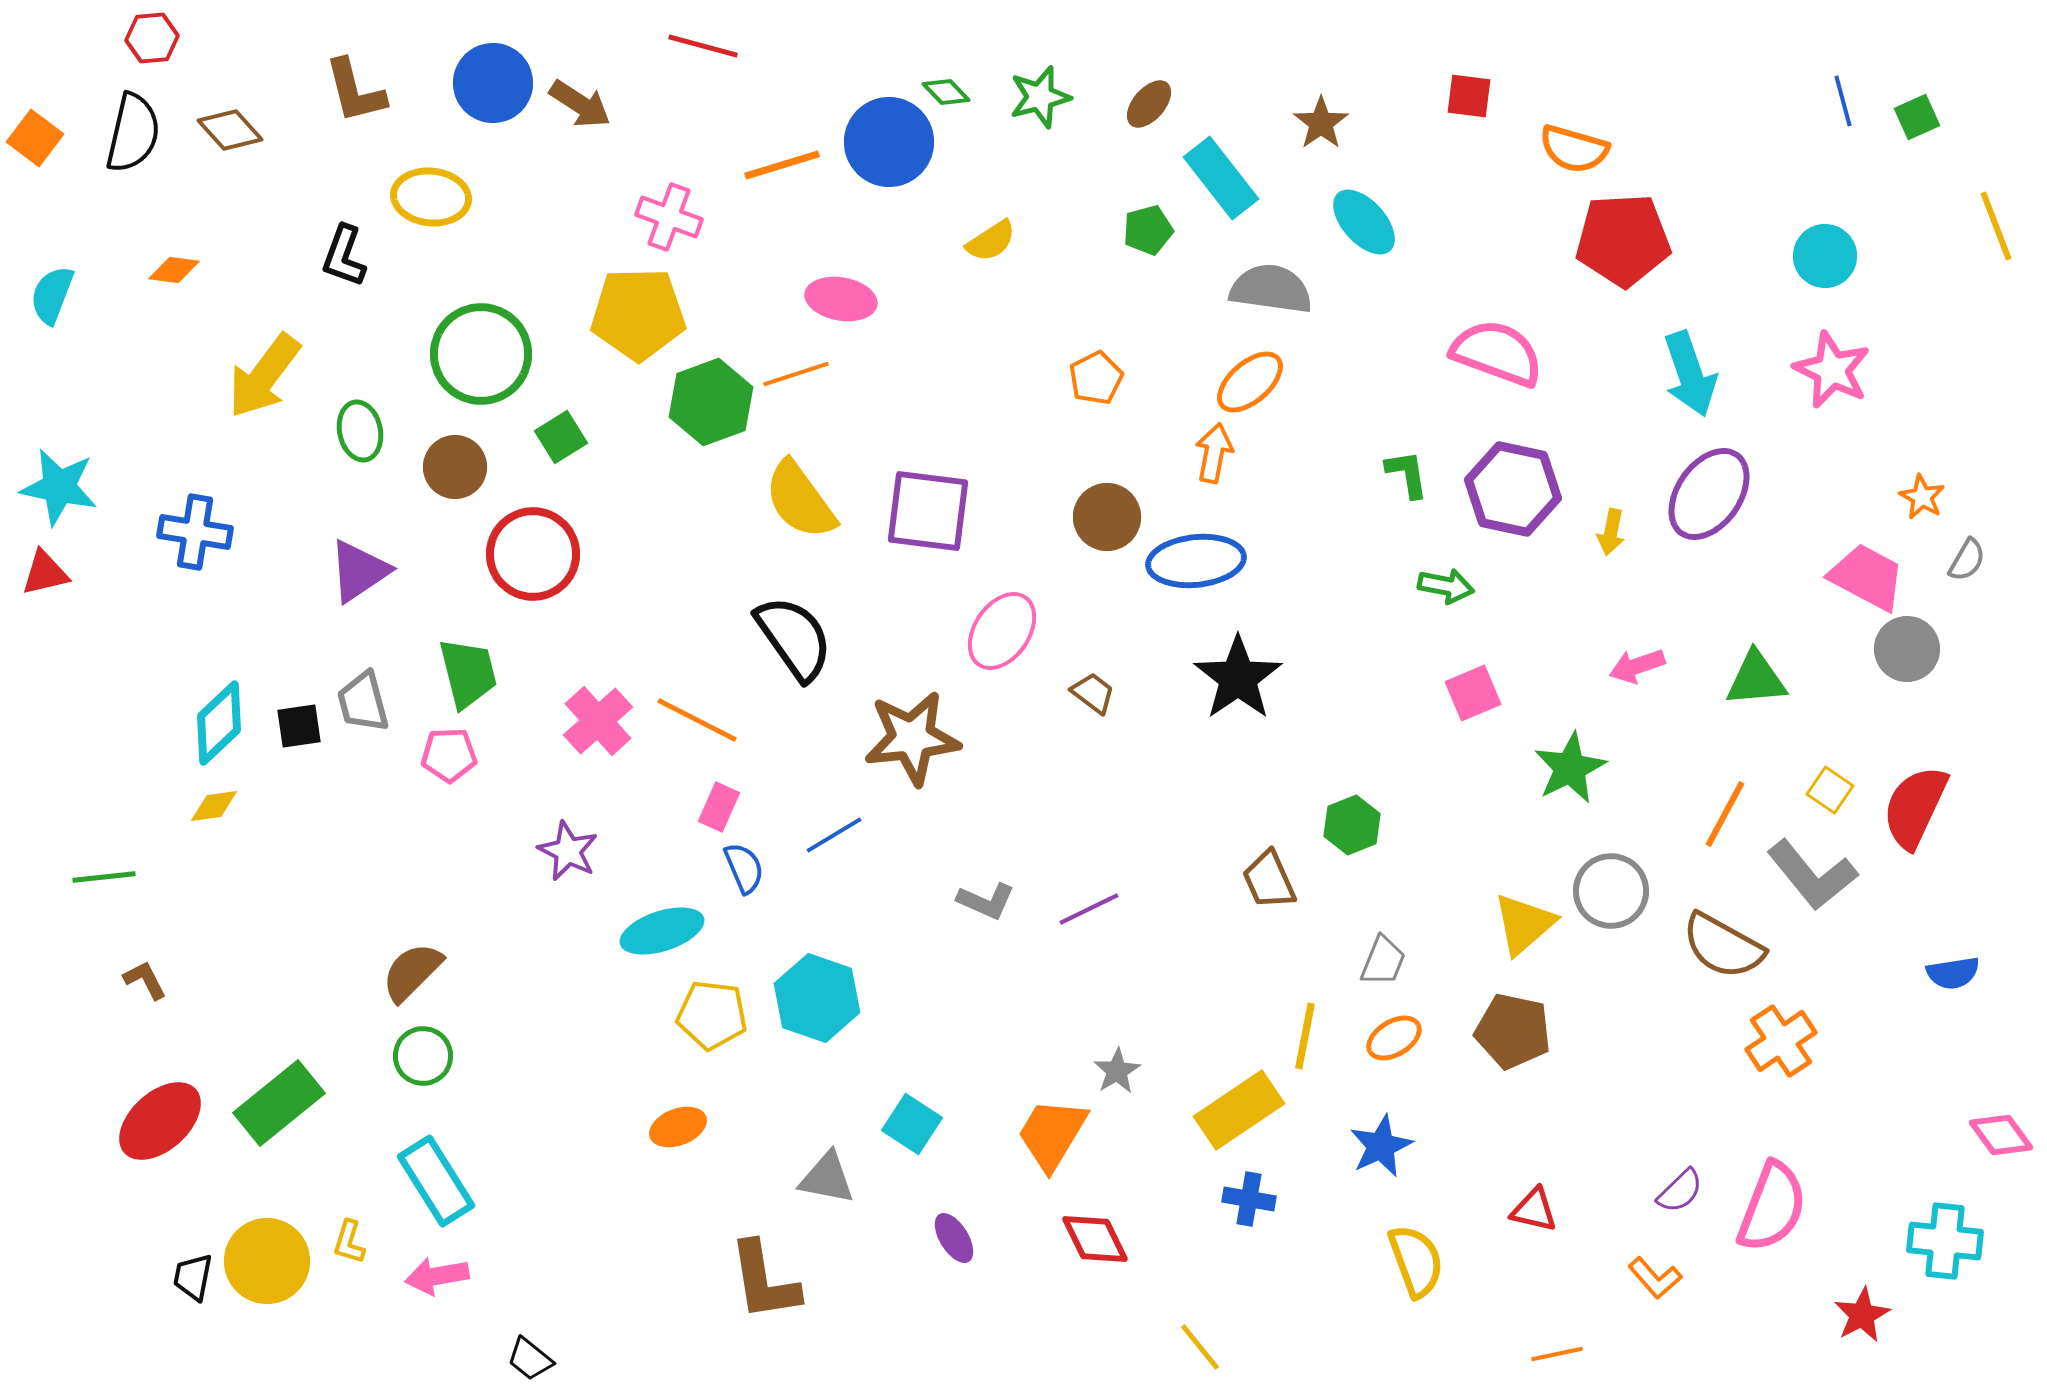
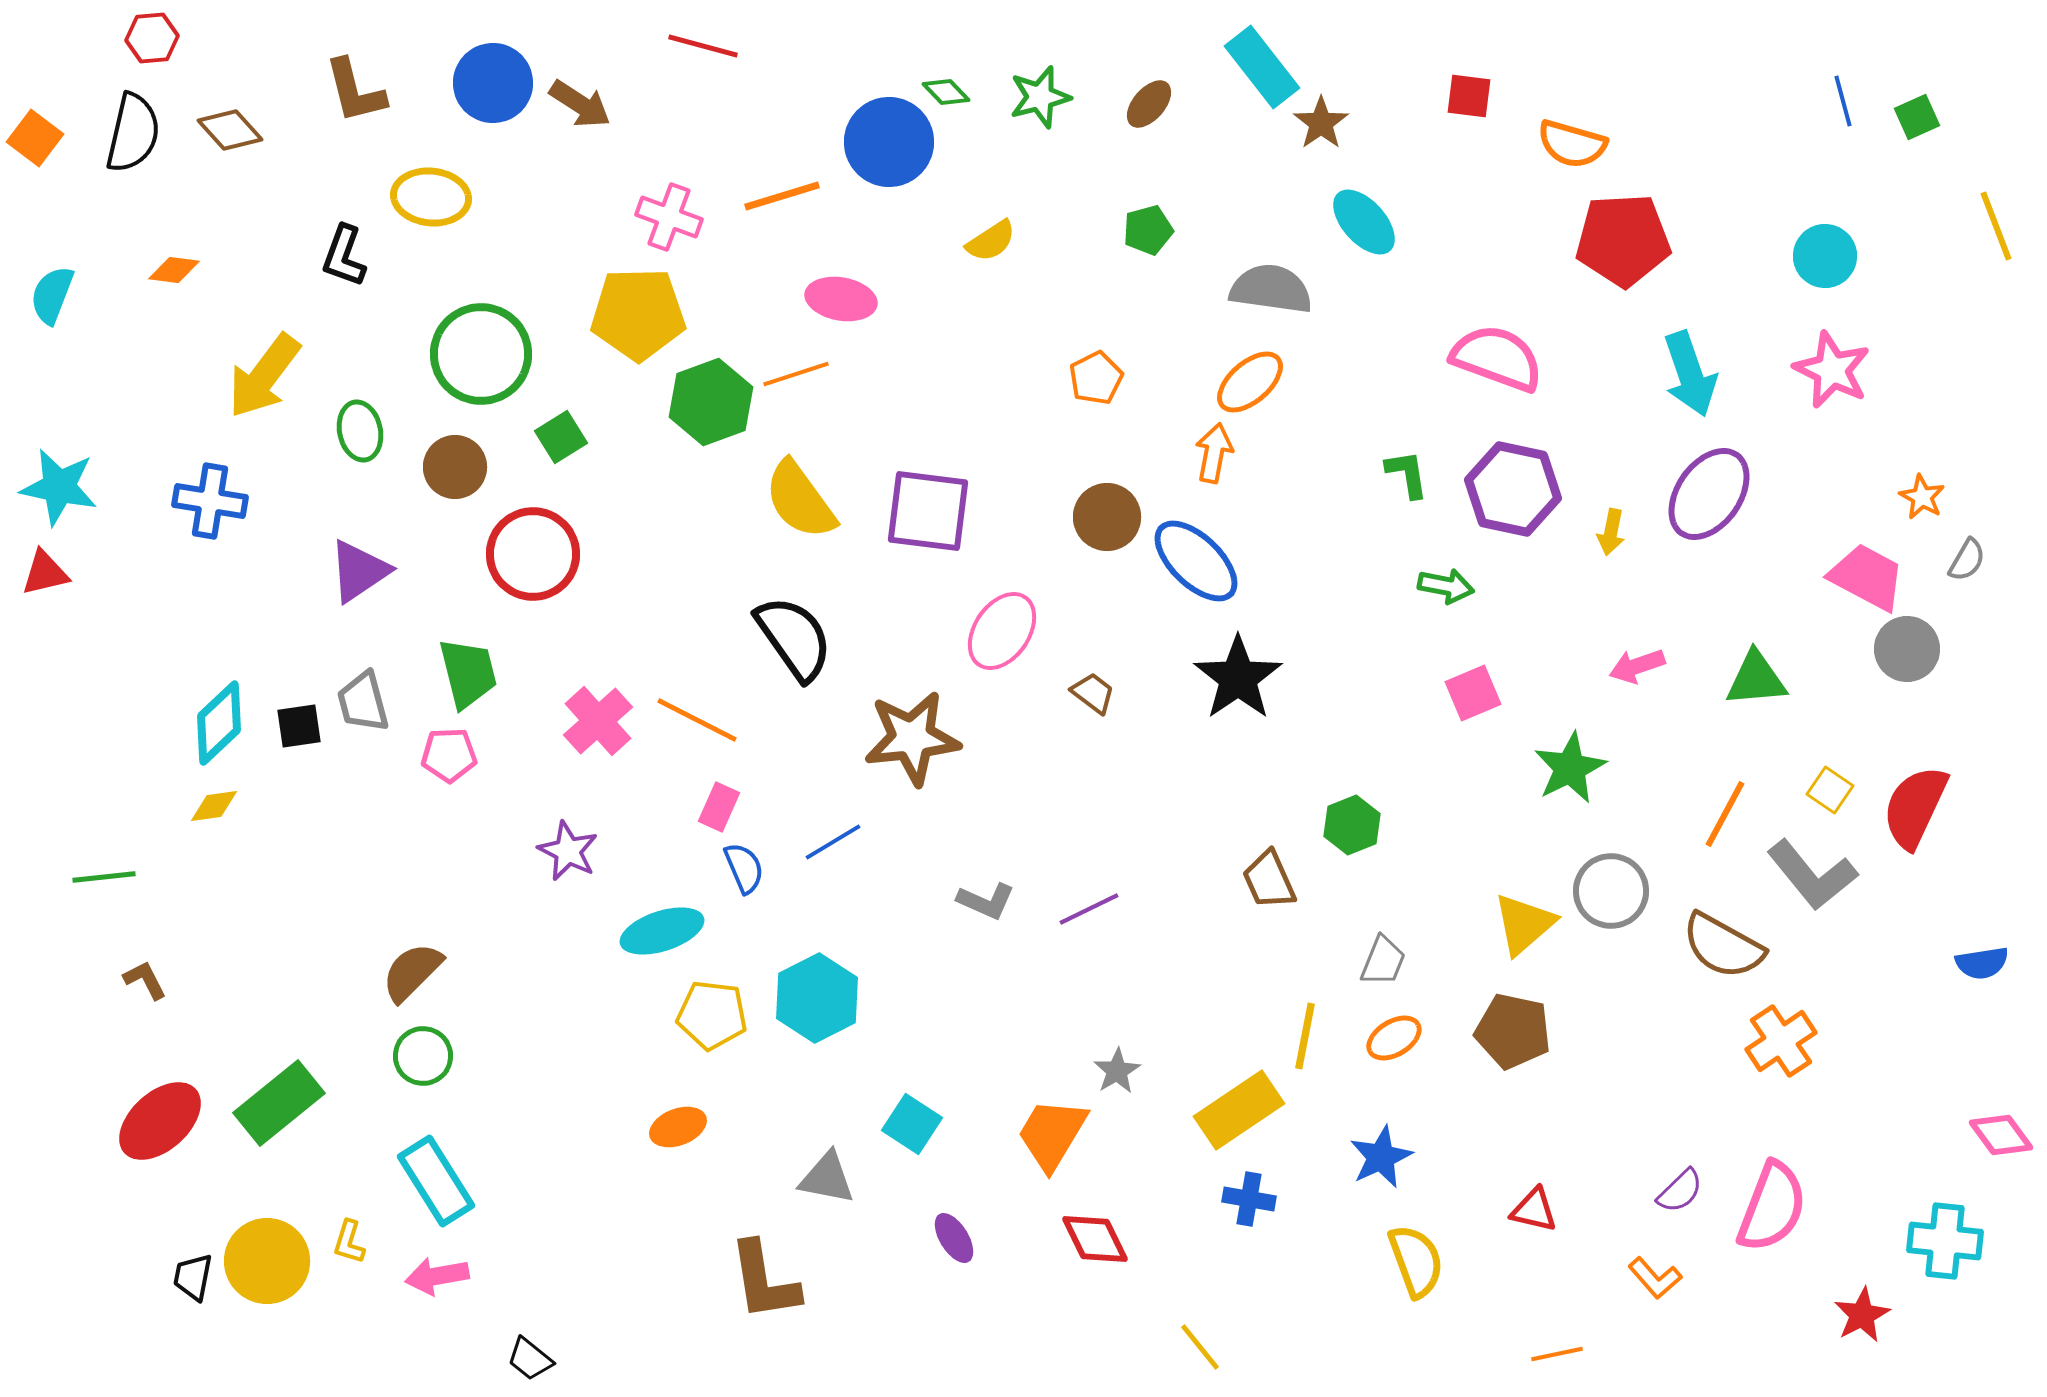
orange semicircle at (1574, 149): moved 2 px left, 5 px up
orange line at (782, 165): moved 31 px down
cyan rectangle at (1221, 178): moved 41 px right, 111 px up
pink semicircle at (1497, 353): moved 5 px down
blue cross at (195, 532): moved 15 px right, 31 px up
blue ellipse at (1196, 561): rotated 50 degrees clockwise
blue line at (834, 835): moved 1 px left, 7 px down
blue semicircle at (1953, 973): moved 29 px right, 10 px up
cyan hexagon at (817, 998): rotated 14 degrees clockwise
blue star at (1381, 1146): moved 11 px down
